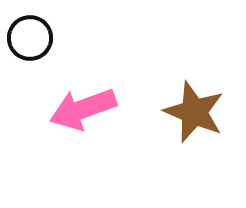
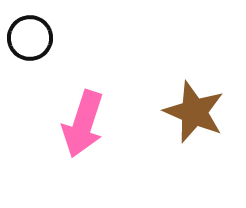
pink arrow: moved 15 px down; rotated 52 degrees counterclockwise
